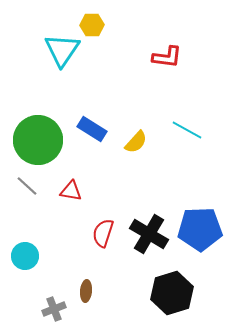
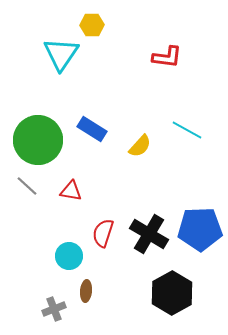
cyan triangle: moved 1 px left, 4 px down
yellow semicircle: moved 4 px right, 4 px down
cyan circle: moved 44 px right
black hexagon: rotated 12 degrees counterclockwise
